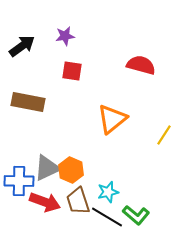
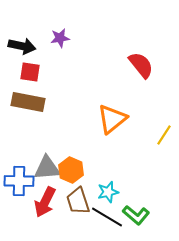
purple star: moved 5 px left, 2 px down
black arrow: rotated 48 degrees clockwise
red semicircle: rotated 36 degrees clockwise
red square: moved 42 px left, 1 px down
gray triangle: rotated 20 degrees clockwise
red arrow: rotated 96 degrees clockwise
